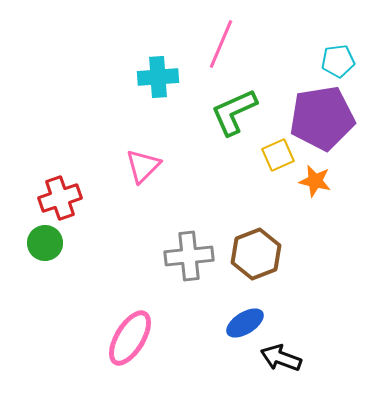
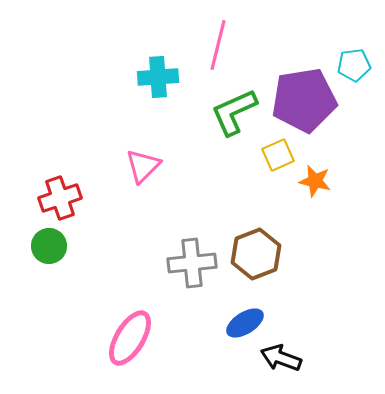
pink line: moved 3 px left, 1 px down; rotated 9 degrees counterclockwise
cyan pentagon: moved 16 px right, 4 px down
purple pentagon: moved 18 px left, 18 px up
green circle: moved 4 px right, 3 px down
gray cross: moved 3 px right, 7 px down
